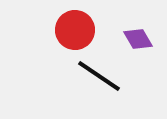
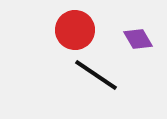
black line: moved 3 px left, 1 px up
